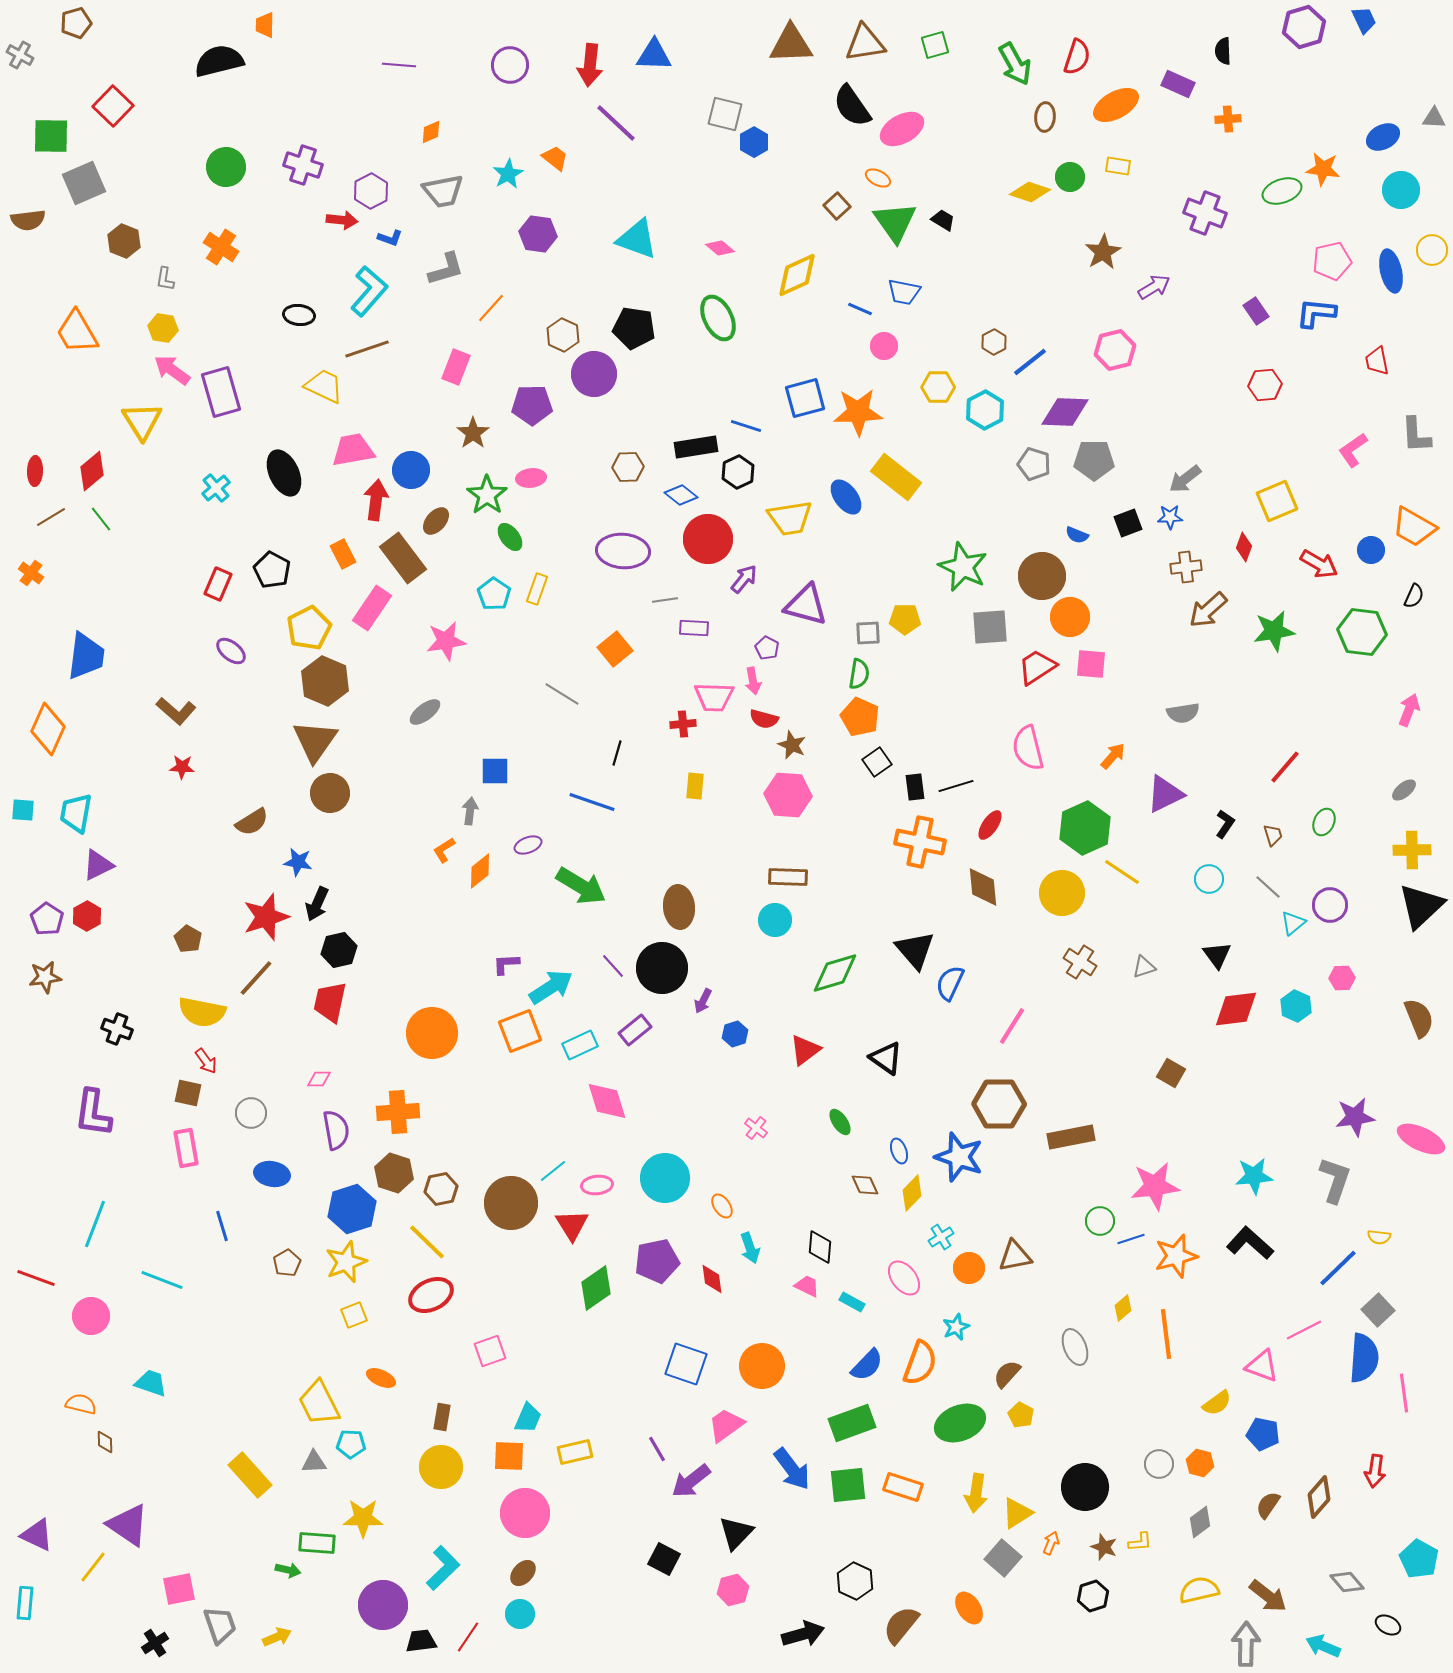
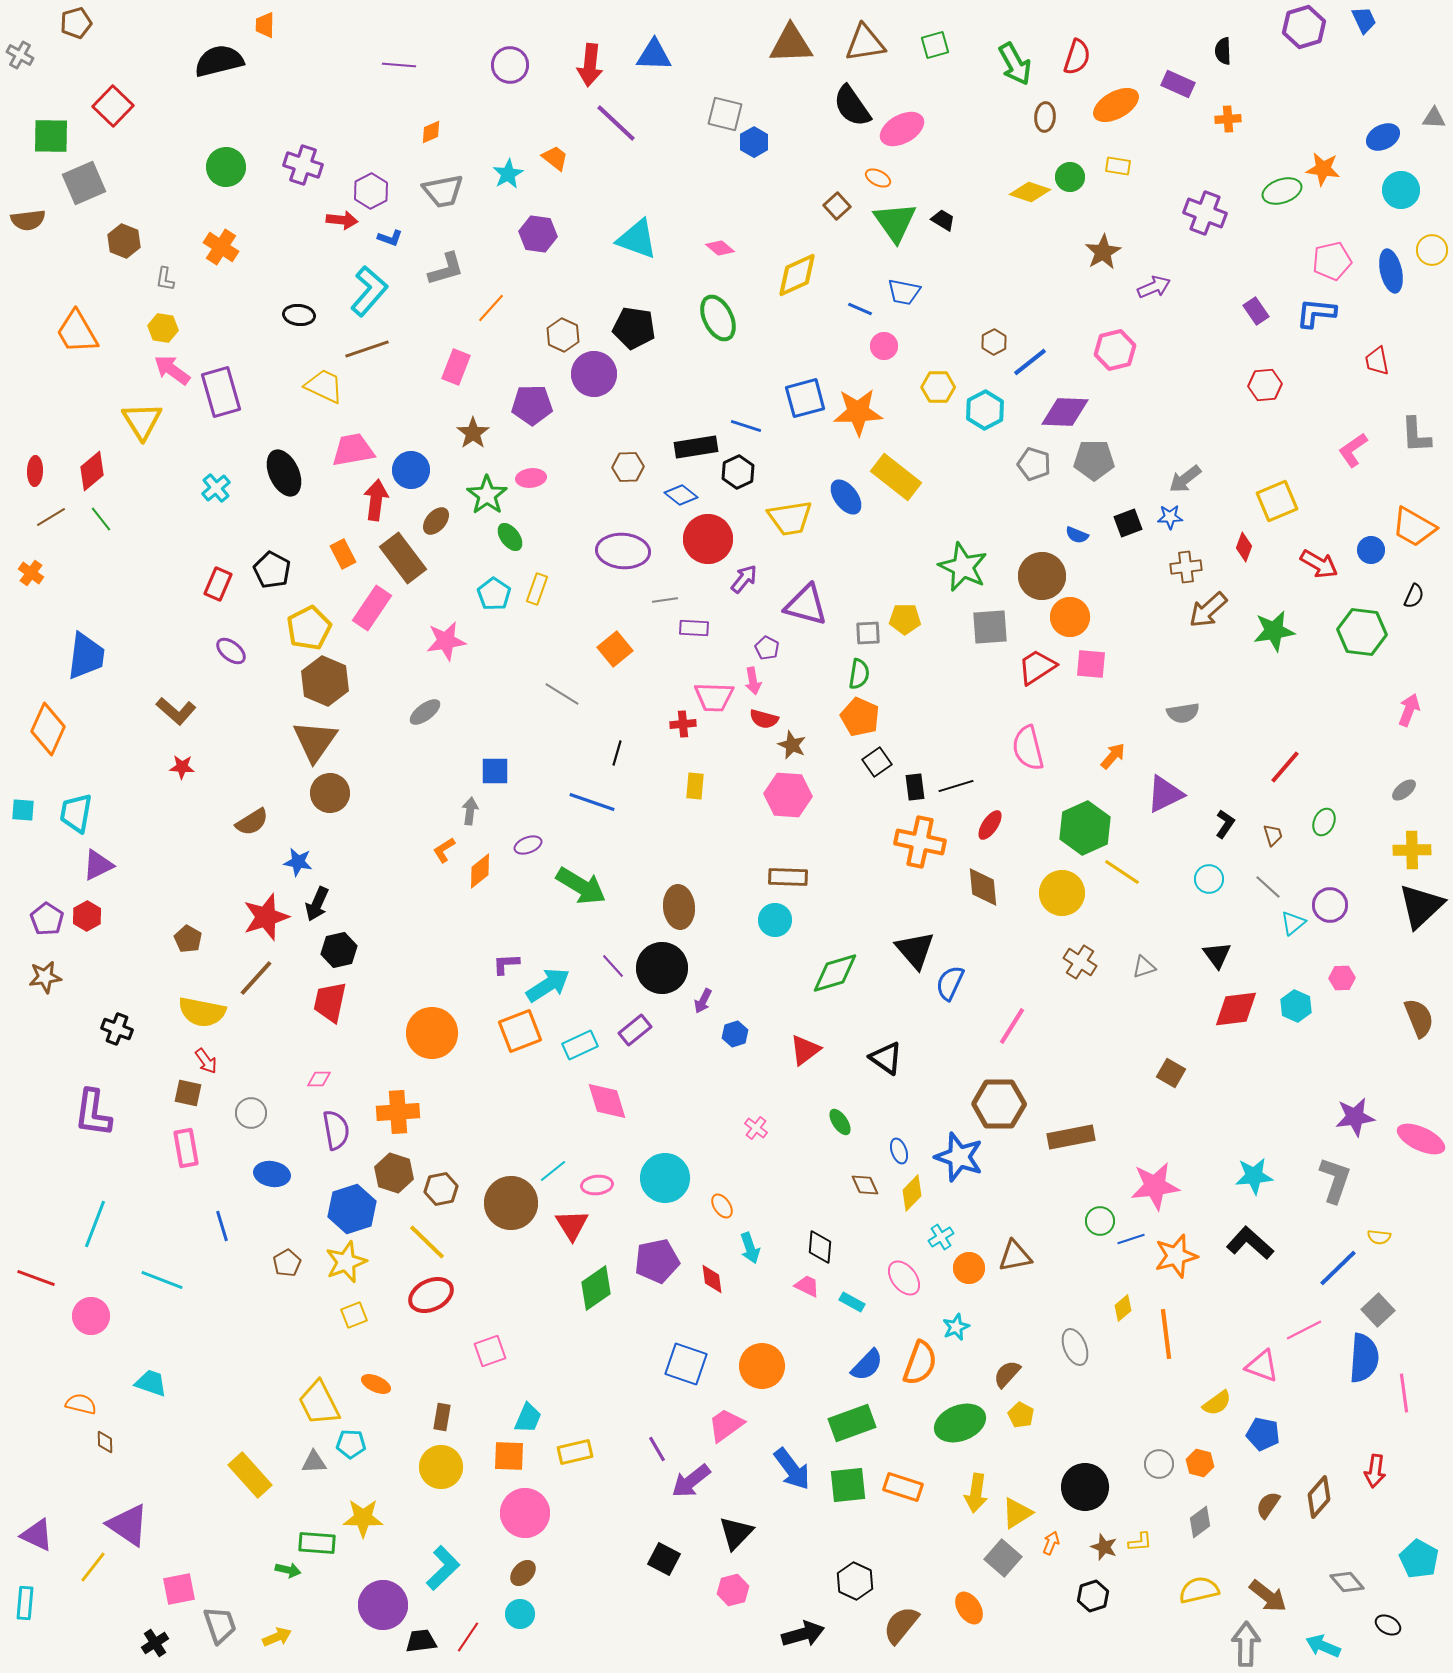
purple arrow at (1154, 287): rotated 8 degrees clockwise
cyan arrow at (551, 987): moved 3 px left, 2 px up
orange ellipse at (381, 1378): moved 5 px left, 6 px down
